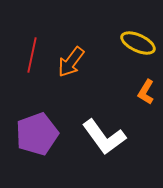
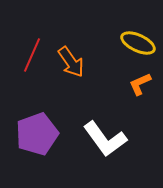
red line: rotated 12 degrees clockwise
orange arrow: rotated 72 degrees counterclockwise
orange L-shape: moved 6 px left, 8 px up; rotated 35 degrees clockwise
white L-shape: moved 1 px right, 2 px down
